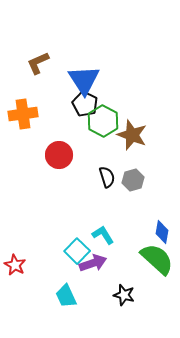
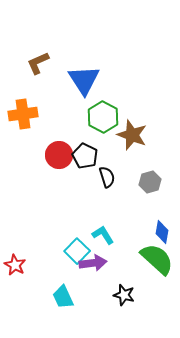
black pentagon: moved 52 px down
green hexagon: moved 4 px up
gray hexagon: moved 17 px right, 2 px down
purple arrow: rotated 12 degrees clockwise
cyan trapezoid: moved 3 px left, 1 px down
